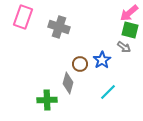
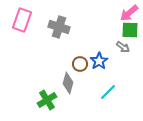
pink rectangle: moved 1 px left, 3 px down
green square: rotated 12 degrees counterclockwise
gray arrow: moved 1 px left
blue star: moved 3 px left, 1 px down
green cross: rotated 30 degrees counterclockwise
